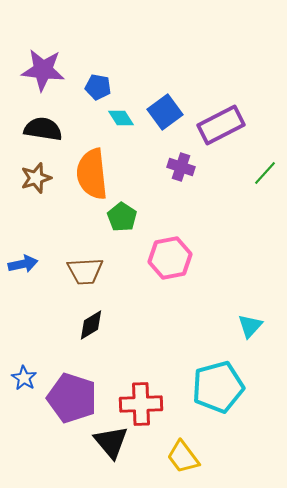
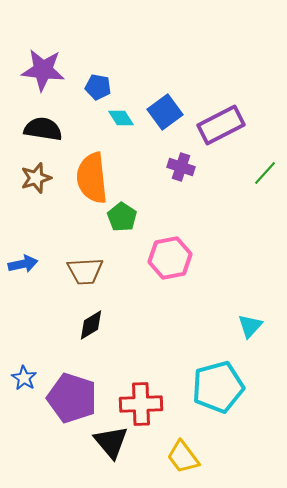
orange semicircle: moved 4 px down
